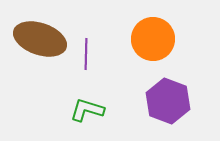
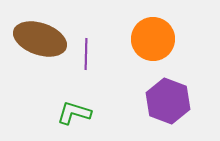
green L-shape: moved 13 px left, 3 px down
